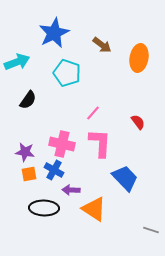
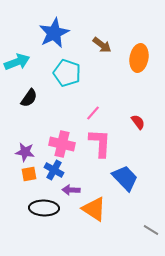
black semicircle: moved 1 px right, 2 px up
gray line: rotated 14 degrees clockwise
